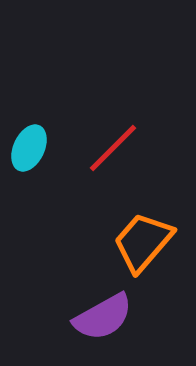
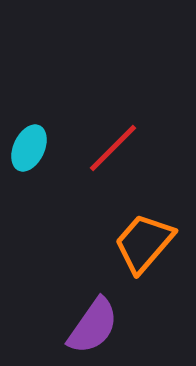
orange trapezoid: moved 1 px right, 1 px down
purple semicircle: moved 10 px left, 9 px down; rotated 26 degrees counterclockwise
